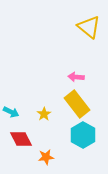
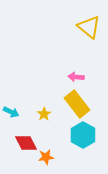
red diamond: moved 5 px right, 4 px down
